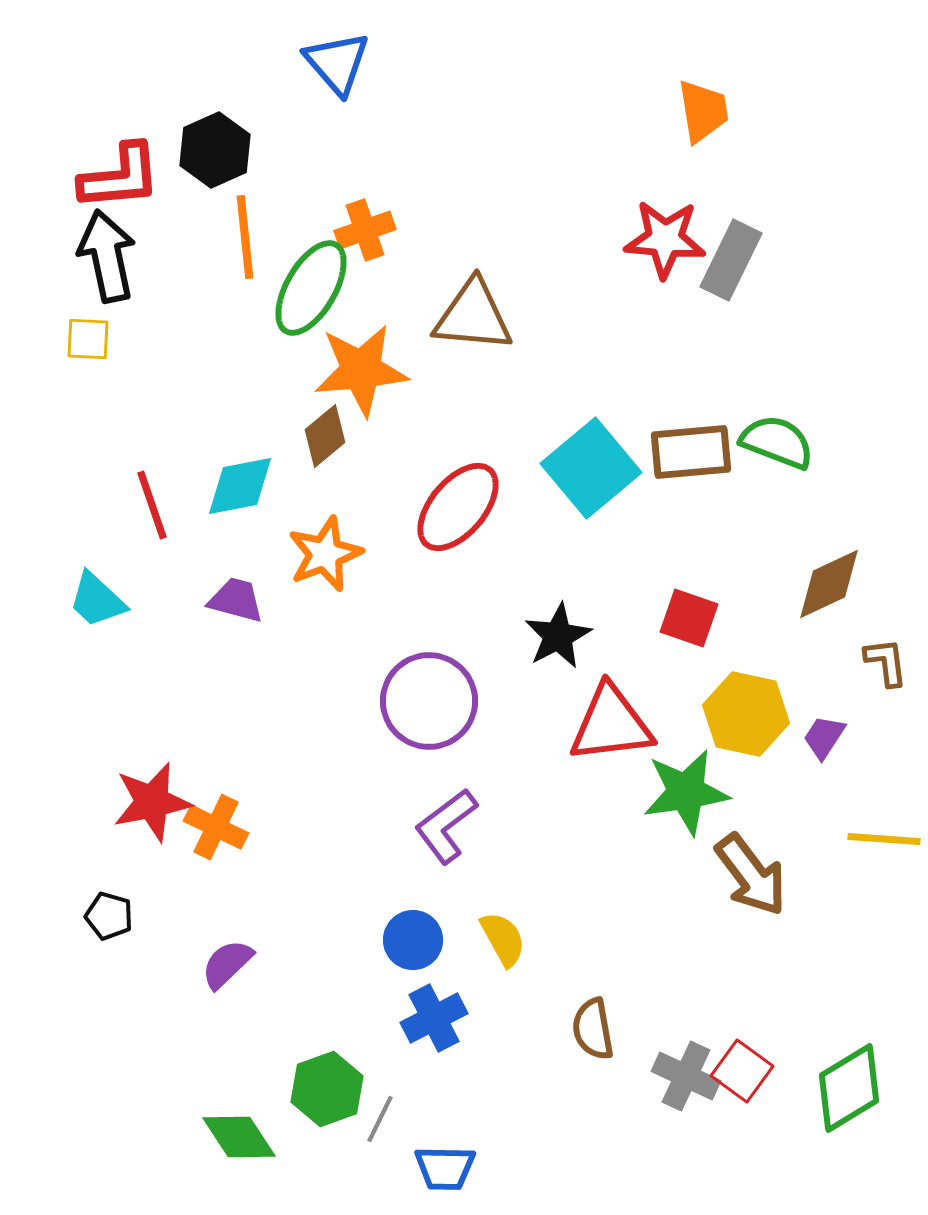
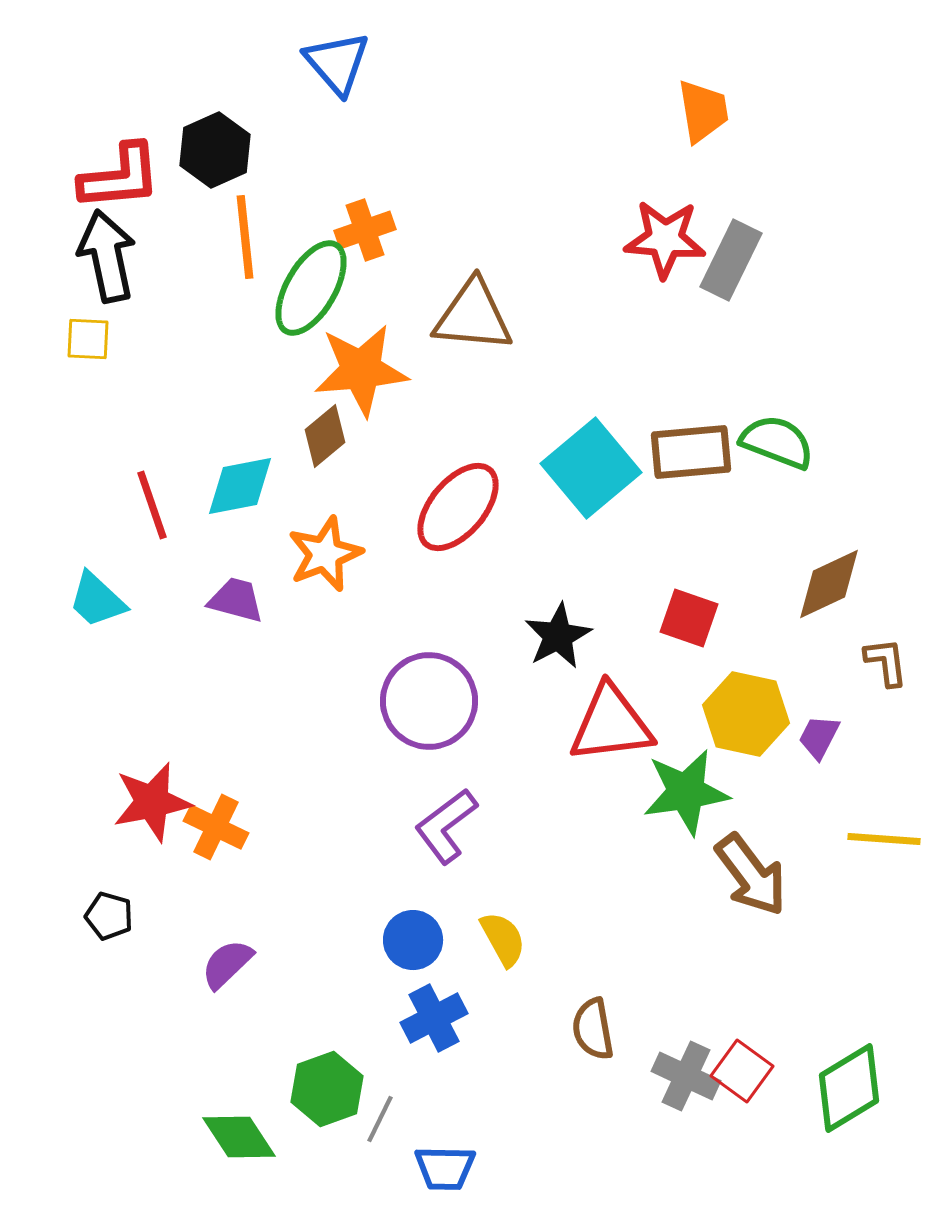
purple trapezoid at (824, 737): moved 5 px left; rotated 6 degrees counterclockwise
